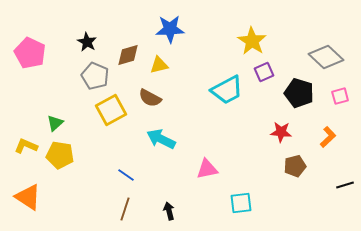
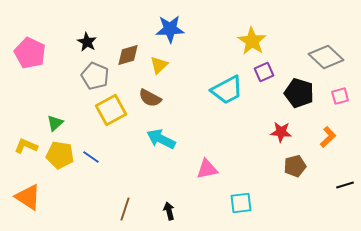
yellow triangle: rotated 30 degrees counterclockwise
blue line: moved 35 px left, 18 px up
